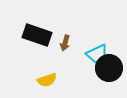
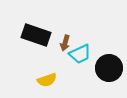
black rectangle: moved 1 px left
cyan trapezoid: moved 17 px left
